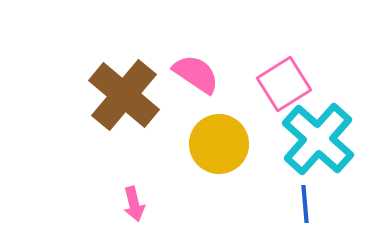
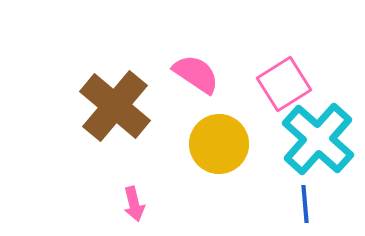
brown cross: moved 9 px left, 11 px down
